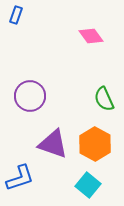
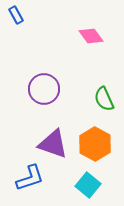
blue rectangle: rotated 48 degrees counterclockwise
purple circle: moved 14 px right, 7 px up
blue L-shape: moved 10 px right
